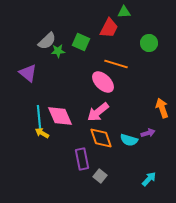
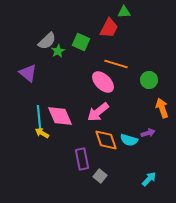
green circle: moved 37 px down
green star: rotated 24 degrees counterclockwise
orange diamond: moved 5 px right, 2 px down
